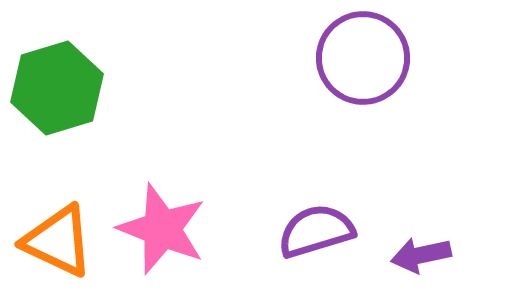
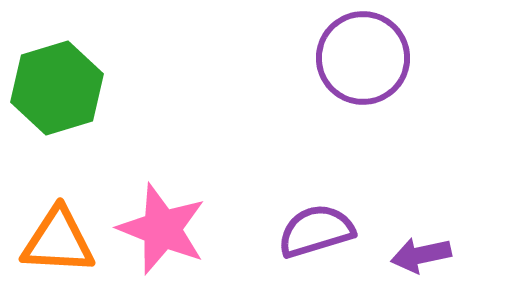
orange triangle: rotated 22 degrees counterclockwise
